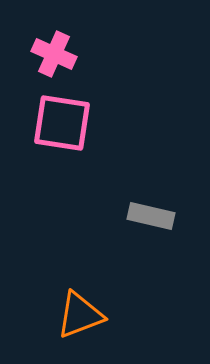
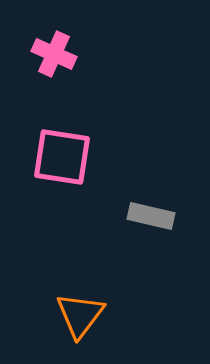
pink square: moved 34 px down
orange triangle: rotated 32 degrees counterclockwise
